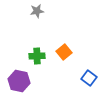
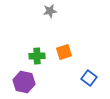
gray star: moved 13 px right
orange square: rotated 21 degrees clockwise
purple hexagon: moved 5 px right, 1 px down
